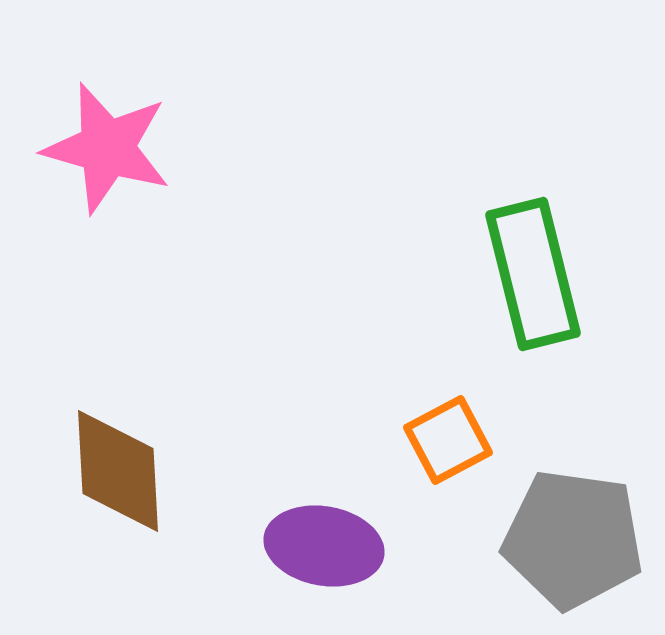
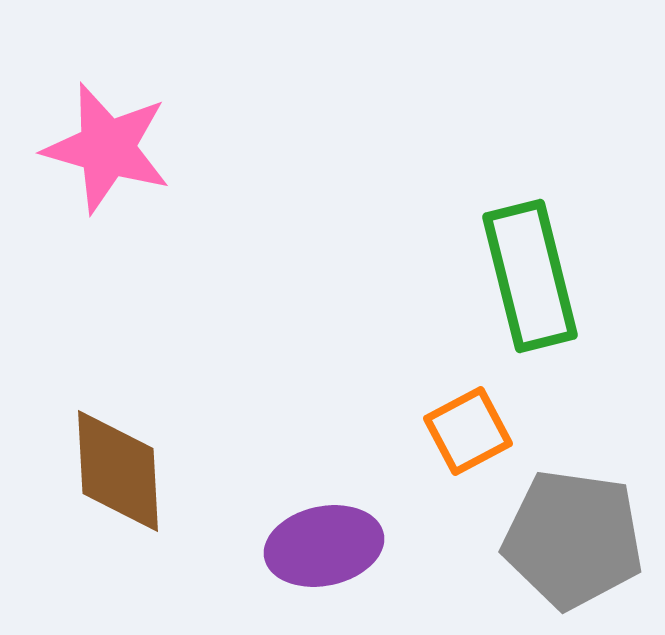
green rectangle: moved 3 px left, 2 px down
orange square: moved 20 px right, 9 px up
purple ellipse: rotated 22 degrees counterclockwise
